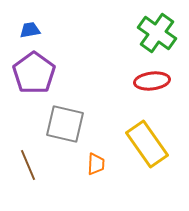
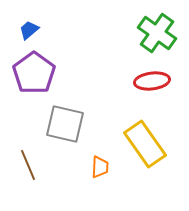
blue trapezoid: moved 1 px left; rotated 30 degrees counterclockwise
yellow rectangle: moved 2 px left
orange trapezoid: moved 4 px right, 3 px down
